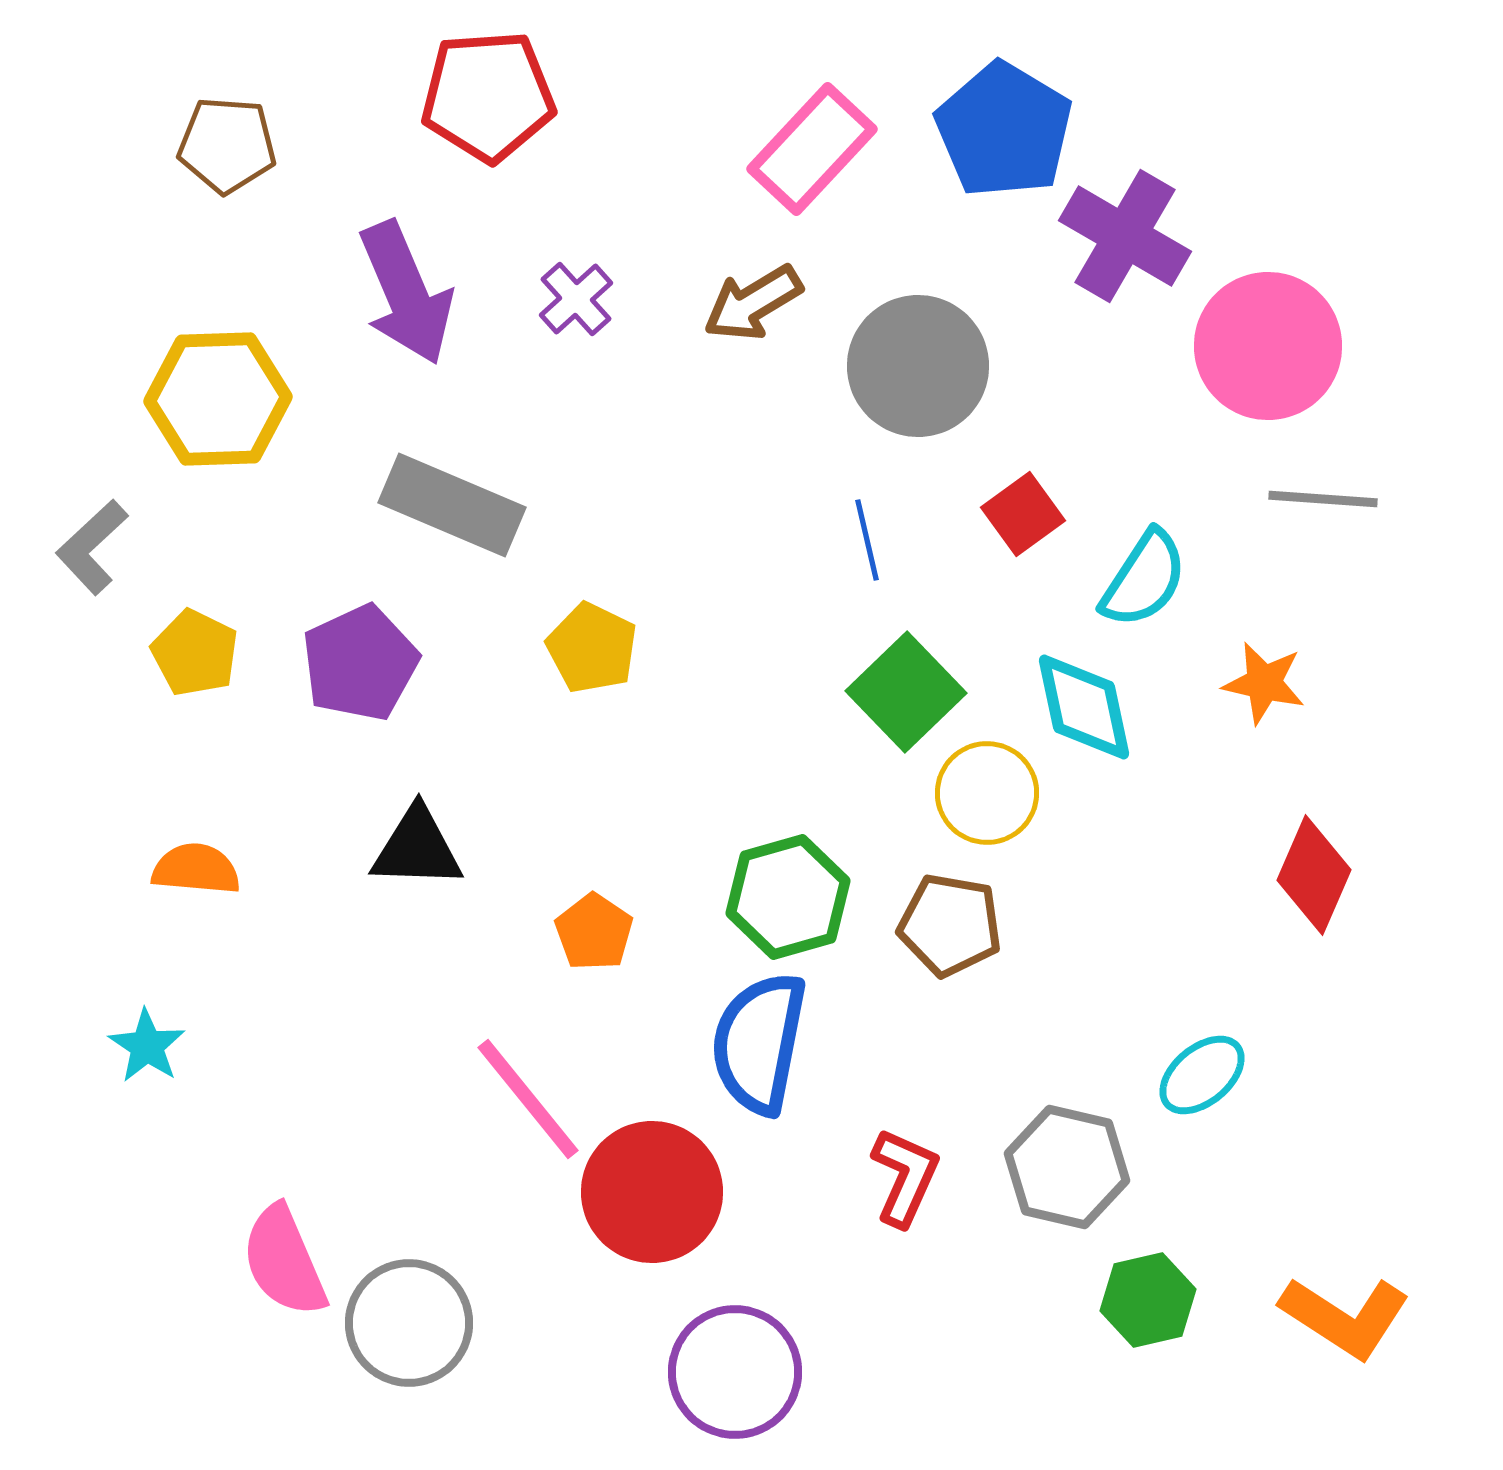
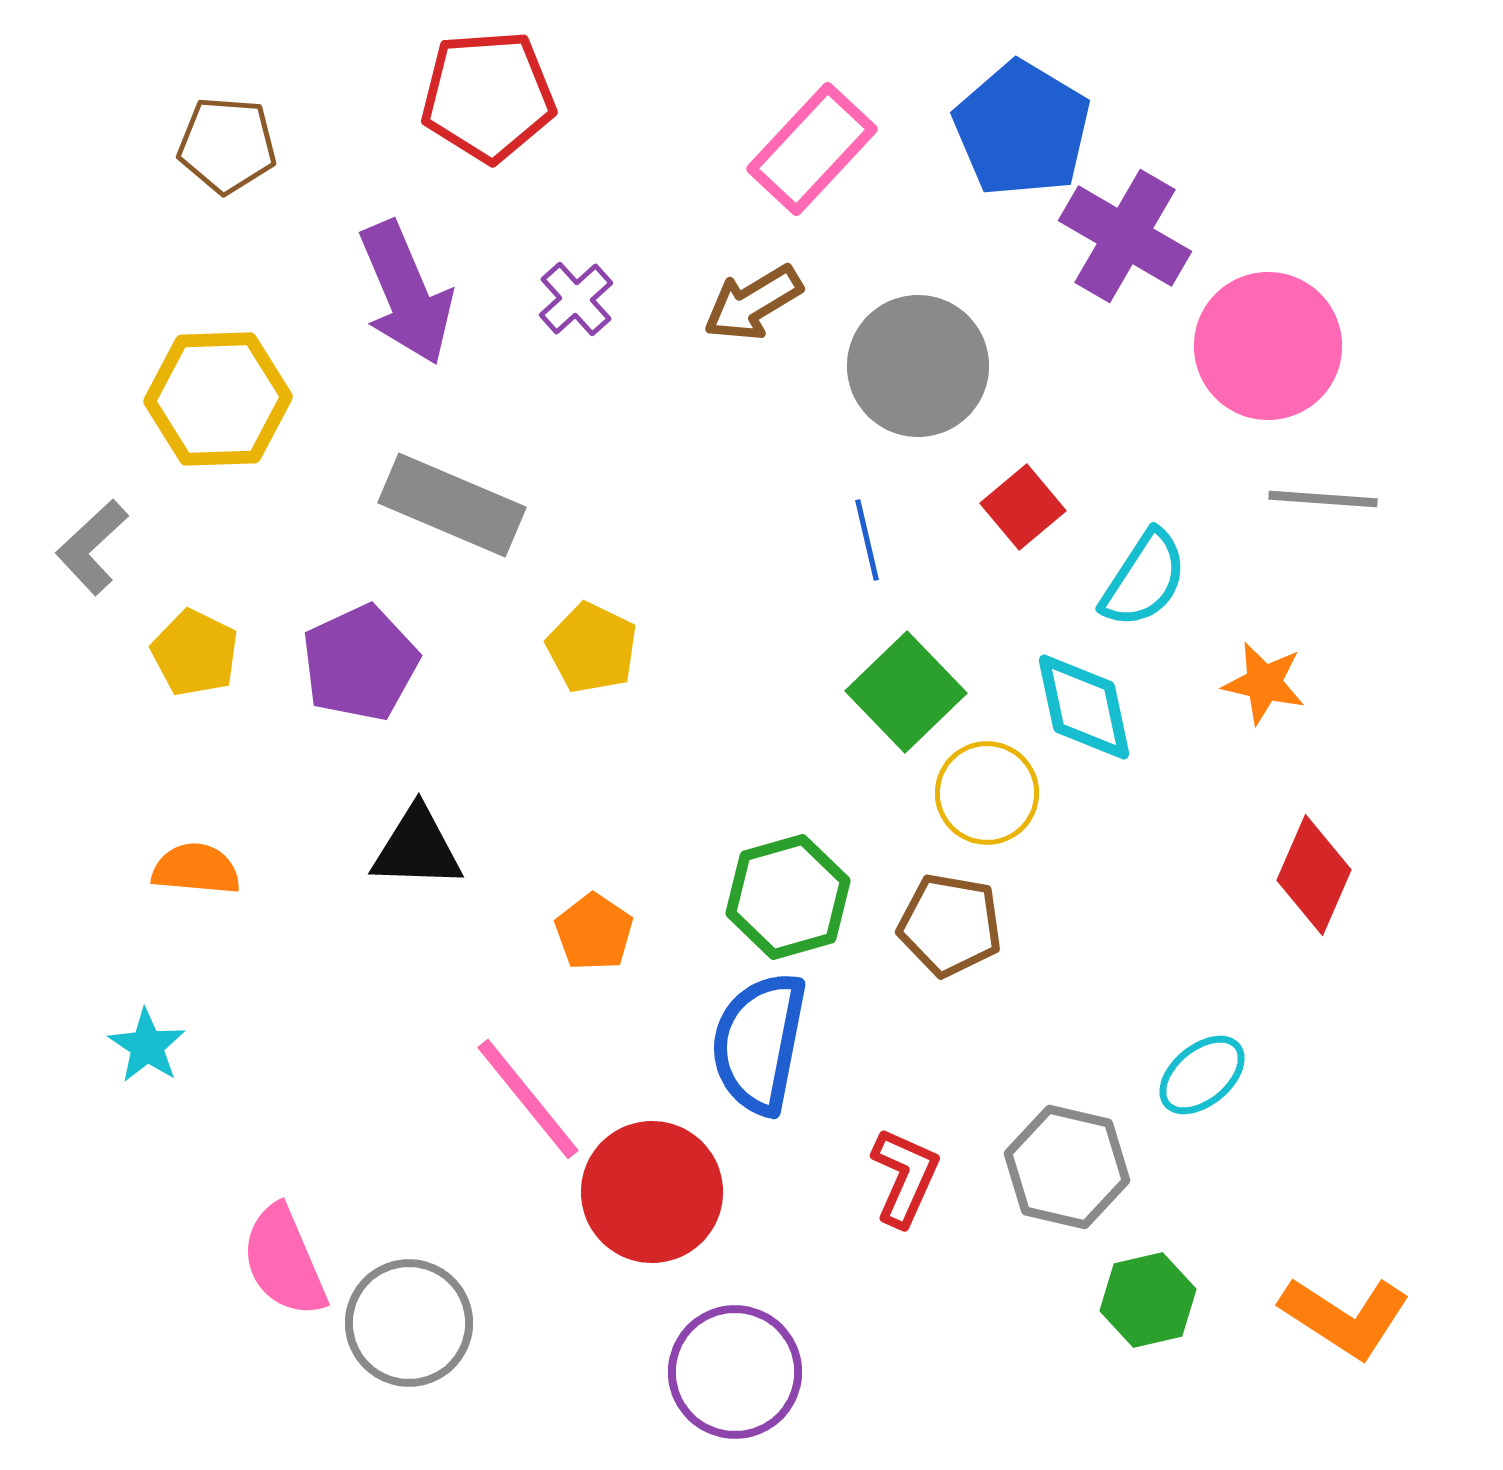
blue pentagon at (1004, 130): moved 18 px right, 1 px up
red square at (1023, 514): moved 7 px up; rotated 4 degrees counterclockwise
